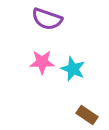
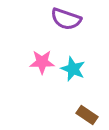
purple semicircle: moved 19 px right
